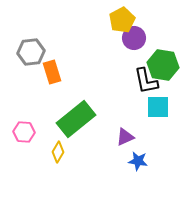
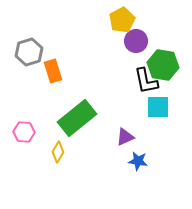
purple circle: moved 2 px right, 3 px down
gray hexagon: moved 2 px left; rotated 12 degrees counterclockwise
orange rectangle: moved 1 px right, 1 px up
green rectangle: moved 1 px right, 1 px up
